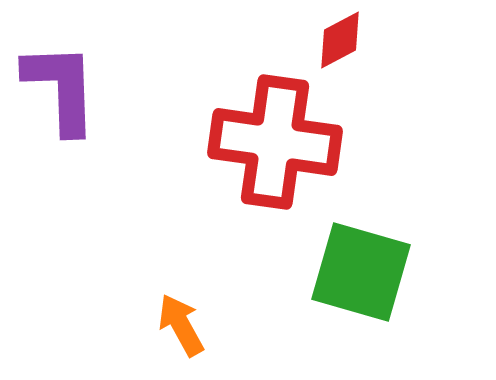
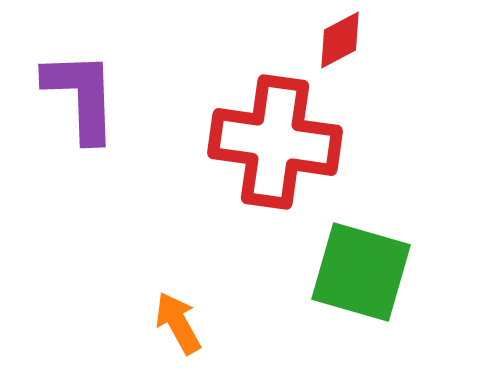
purple L-shape: moved 20 px right, 8 px down
orange arrow: moved 3 px left, 2 px up
